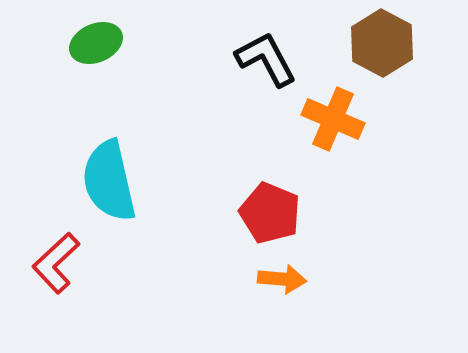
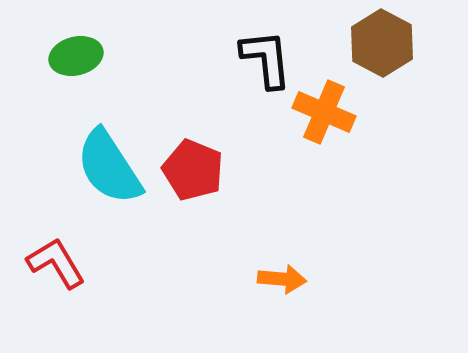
green ellipse: moved 20 px left, 13 px down; rotated 9 degrees clockwise
black L-shape: rotated 22 degrees clockwise
orange cross: moved 9 px left, 7 px up
cyan semicircle: moved 14 px up; rotated 20 degrees counterclockwise
red pentagon: moved 77 px left, 43 px up
red L-shape: rotated 102 degrees clockwise
